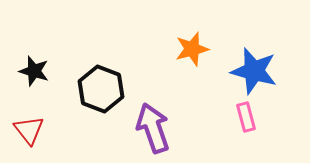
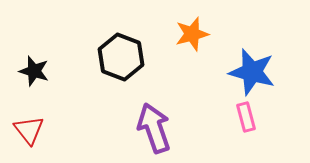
orange star: moved 15 px up
blue star: moved 2 px left, 1 px down
black hexagon: moved 20 px right, 32 px up
purple arrow: moved 1 px right
